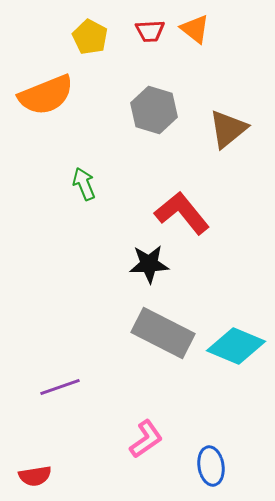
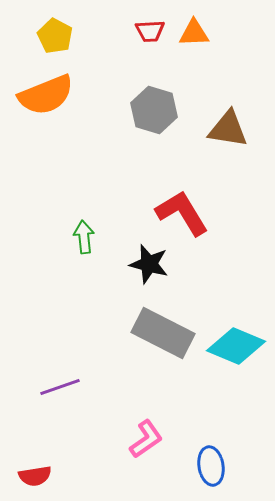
orange triangle: moved 1 px left, 4 px down; rotated 40 degrees counterclockwise
yellow pentagon: moved 35 px left, 1 px up
brown triangle: rotated 48 degrees clockwise
green arrow: moved 53 px down; rotated 16 degrees clockwise
red L-shape: rotated 8 degrees clockwise
black star: rotated 18 degrees clockwise
